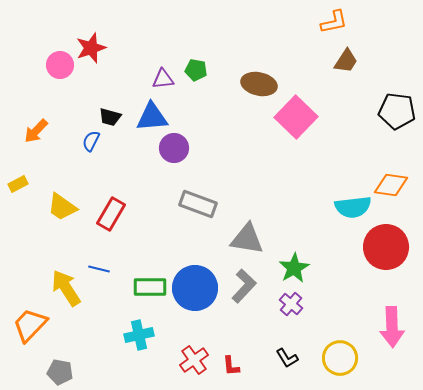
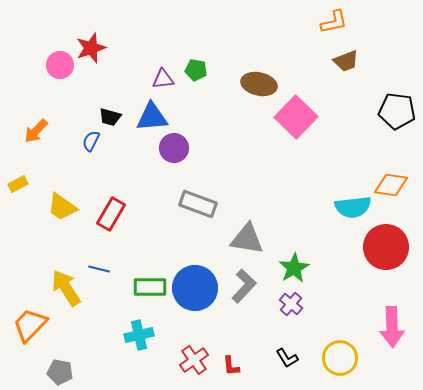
brown trapezoid: rotated 36 degrees clockwise
